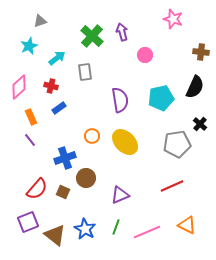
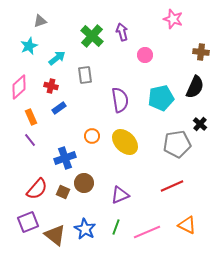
gray rectangle: moved 3 px down
brown circle: moved 2 px left, 5 px down
